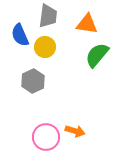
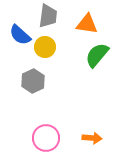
blue semicircle: rotated 25 degrees counterclockwise
orange arrow: moved 17 px right, 7 px down; rotated 12 degrees counterclockwise
pink circle: moved 1 px down
